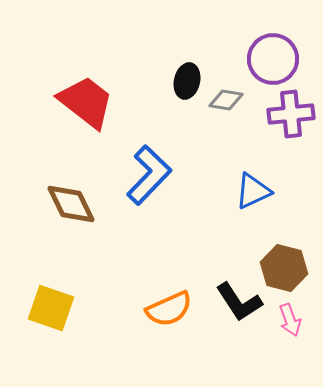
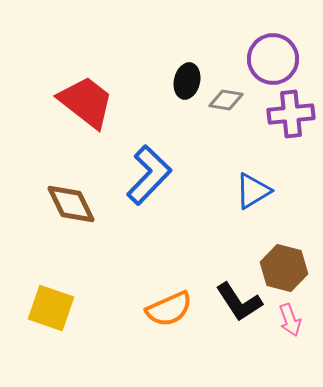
blue triangle: rotated 6 degrees counterclockwise
